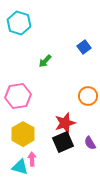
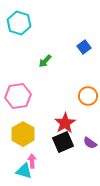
red star: rotated 15 degrees counterclockwise
purple semicircle: rotated 24 degrees counterclockwise
pink arrow: moved 2 px down
cyan triangle: moved 4 px right, 4 px down
